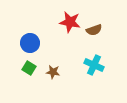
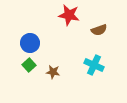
red star: moved 1 px left, 7 px up
brown semicircle: moved 5 px right
green square: moved 3 px up; rotated 16 degrees clockwise
